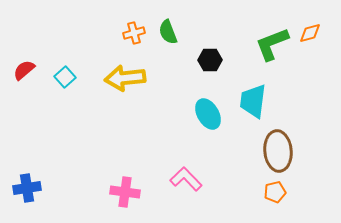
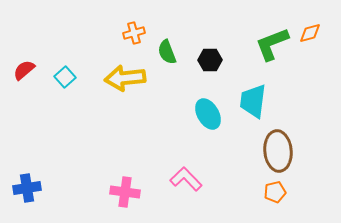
green semicircle: moved 1 px left, 20 px down
